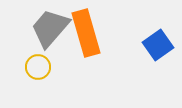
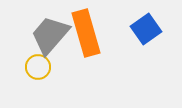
gray trapezoid: moved 7 px down
blue square: moved 12 px left, 16 px up
